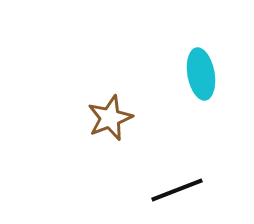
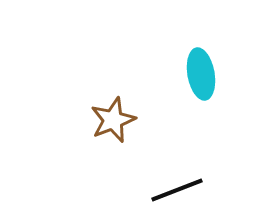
brown star: moved 3 px right, 2 px down
